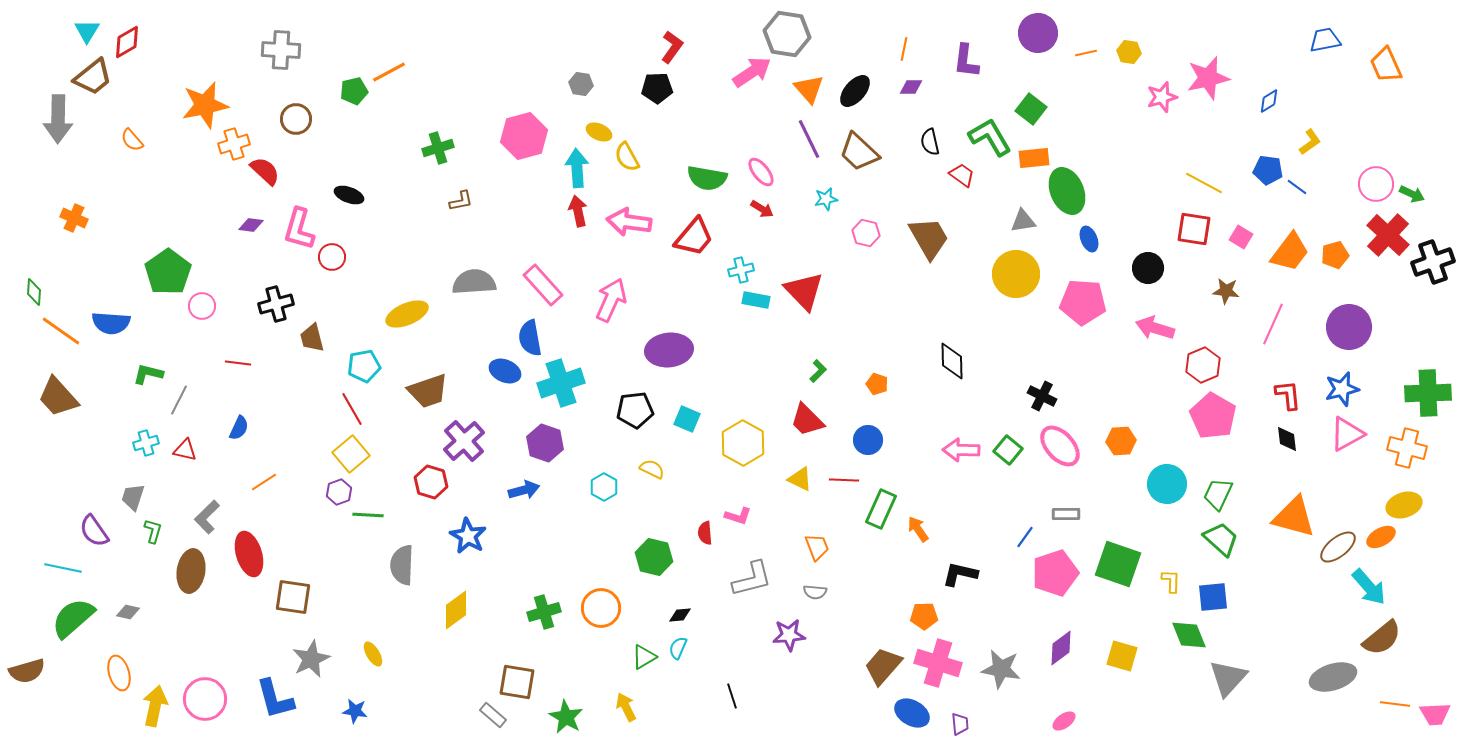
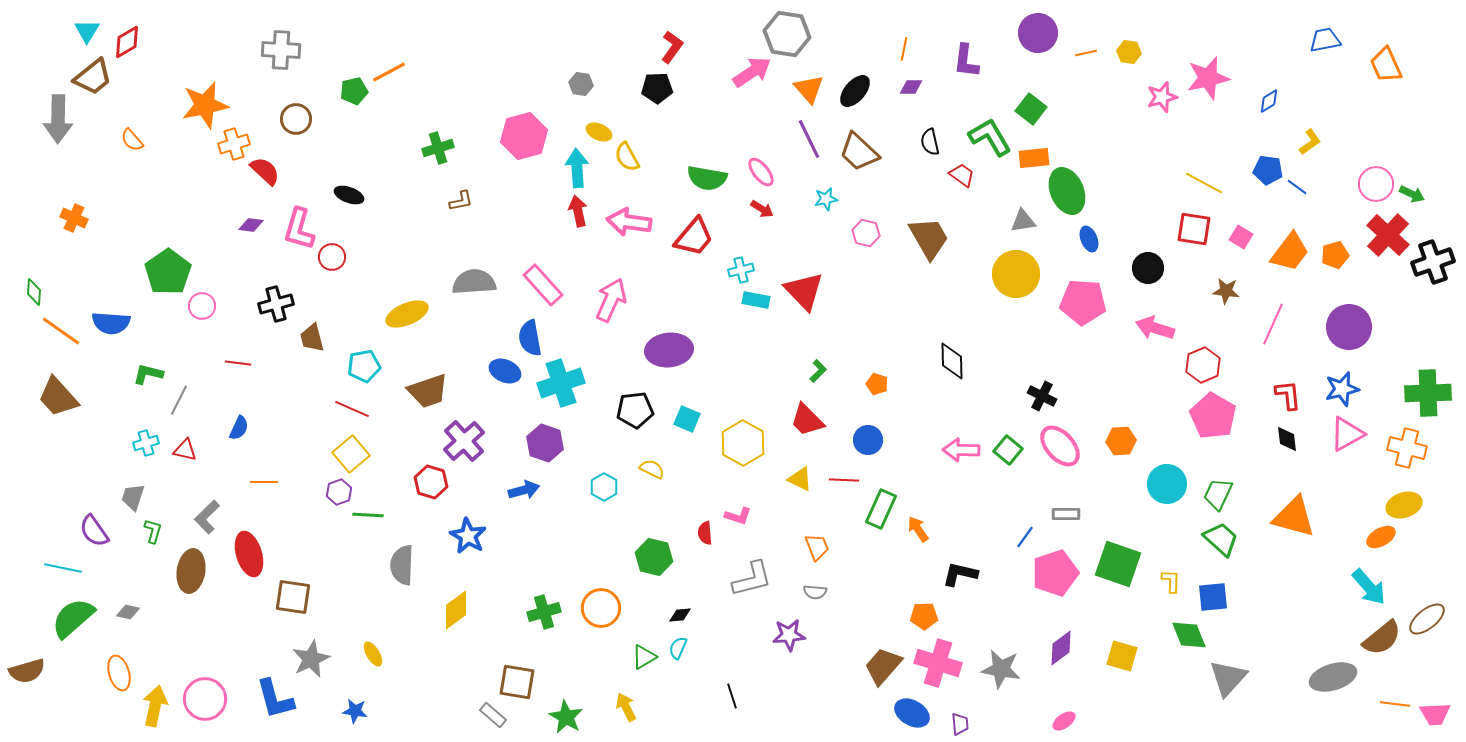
red line at (352, 409): rotated 36 degrees counterclockwise
orange line at (264, 482): rotated 32 degrees clockwise
brown ellipse at (1338, 547): moved 89 px right, 72 px down
